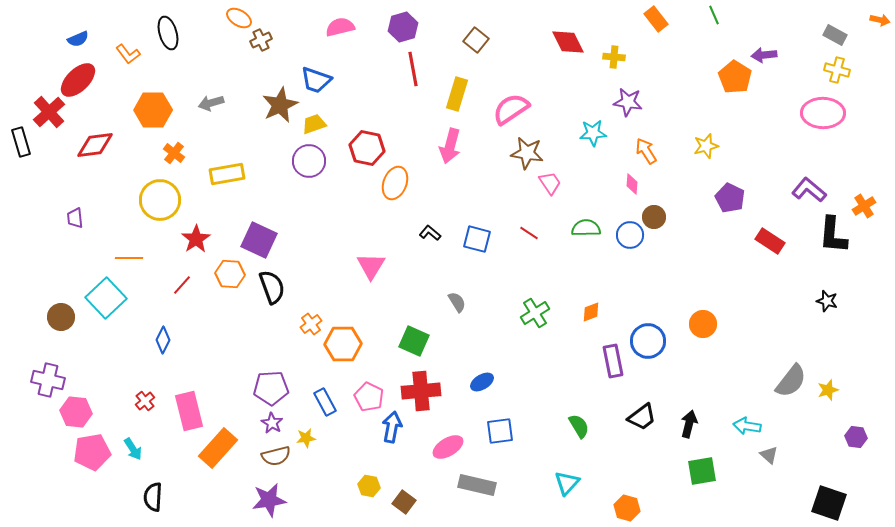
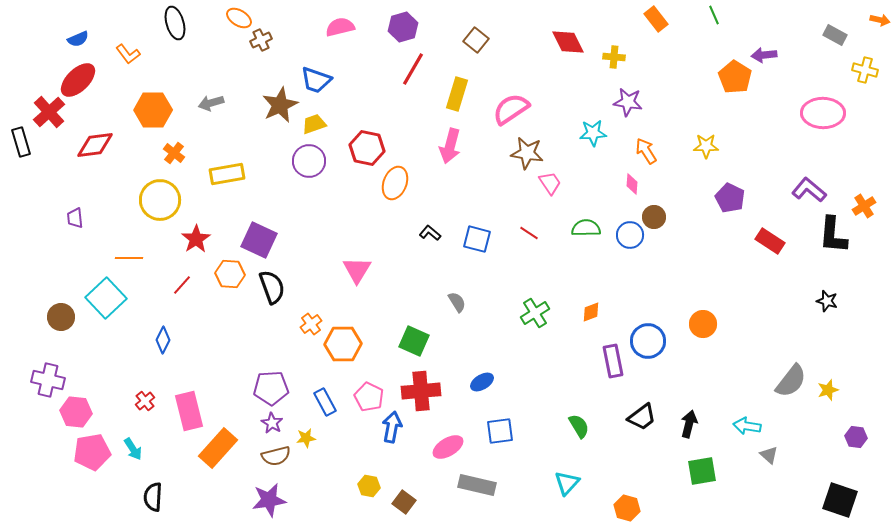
black ellipse at (168, 33): moved 7 px right, 10 px up
red line at (413, 69): rotated 40 degrees clockwise
yellow cross at (837, 70): moved 28 px right
yellow star at (706, 146): rotated 15 degrees clockwise
pink triangle at (371, 266): moved 14 px left, 4 px down
black square at (829, 503): moved 11 px right, 3 px up
